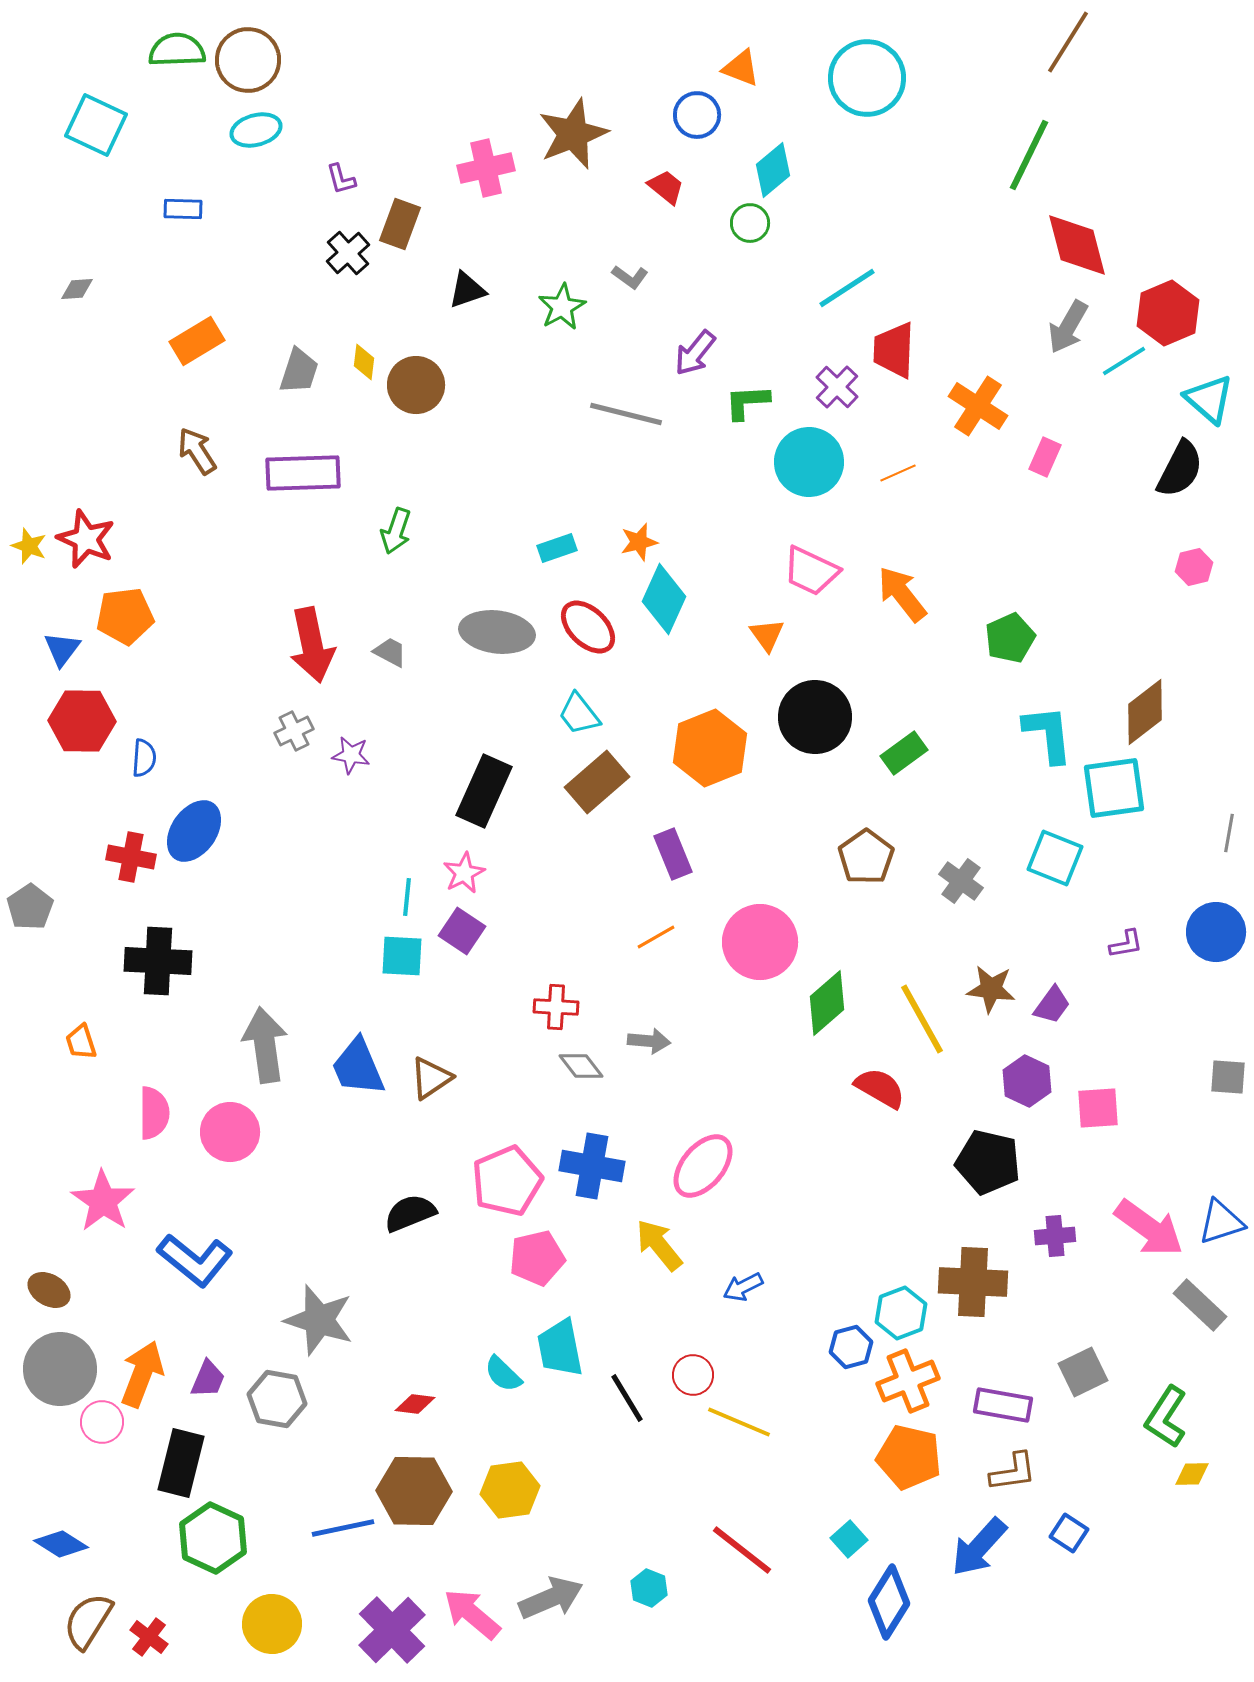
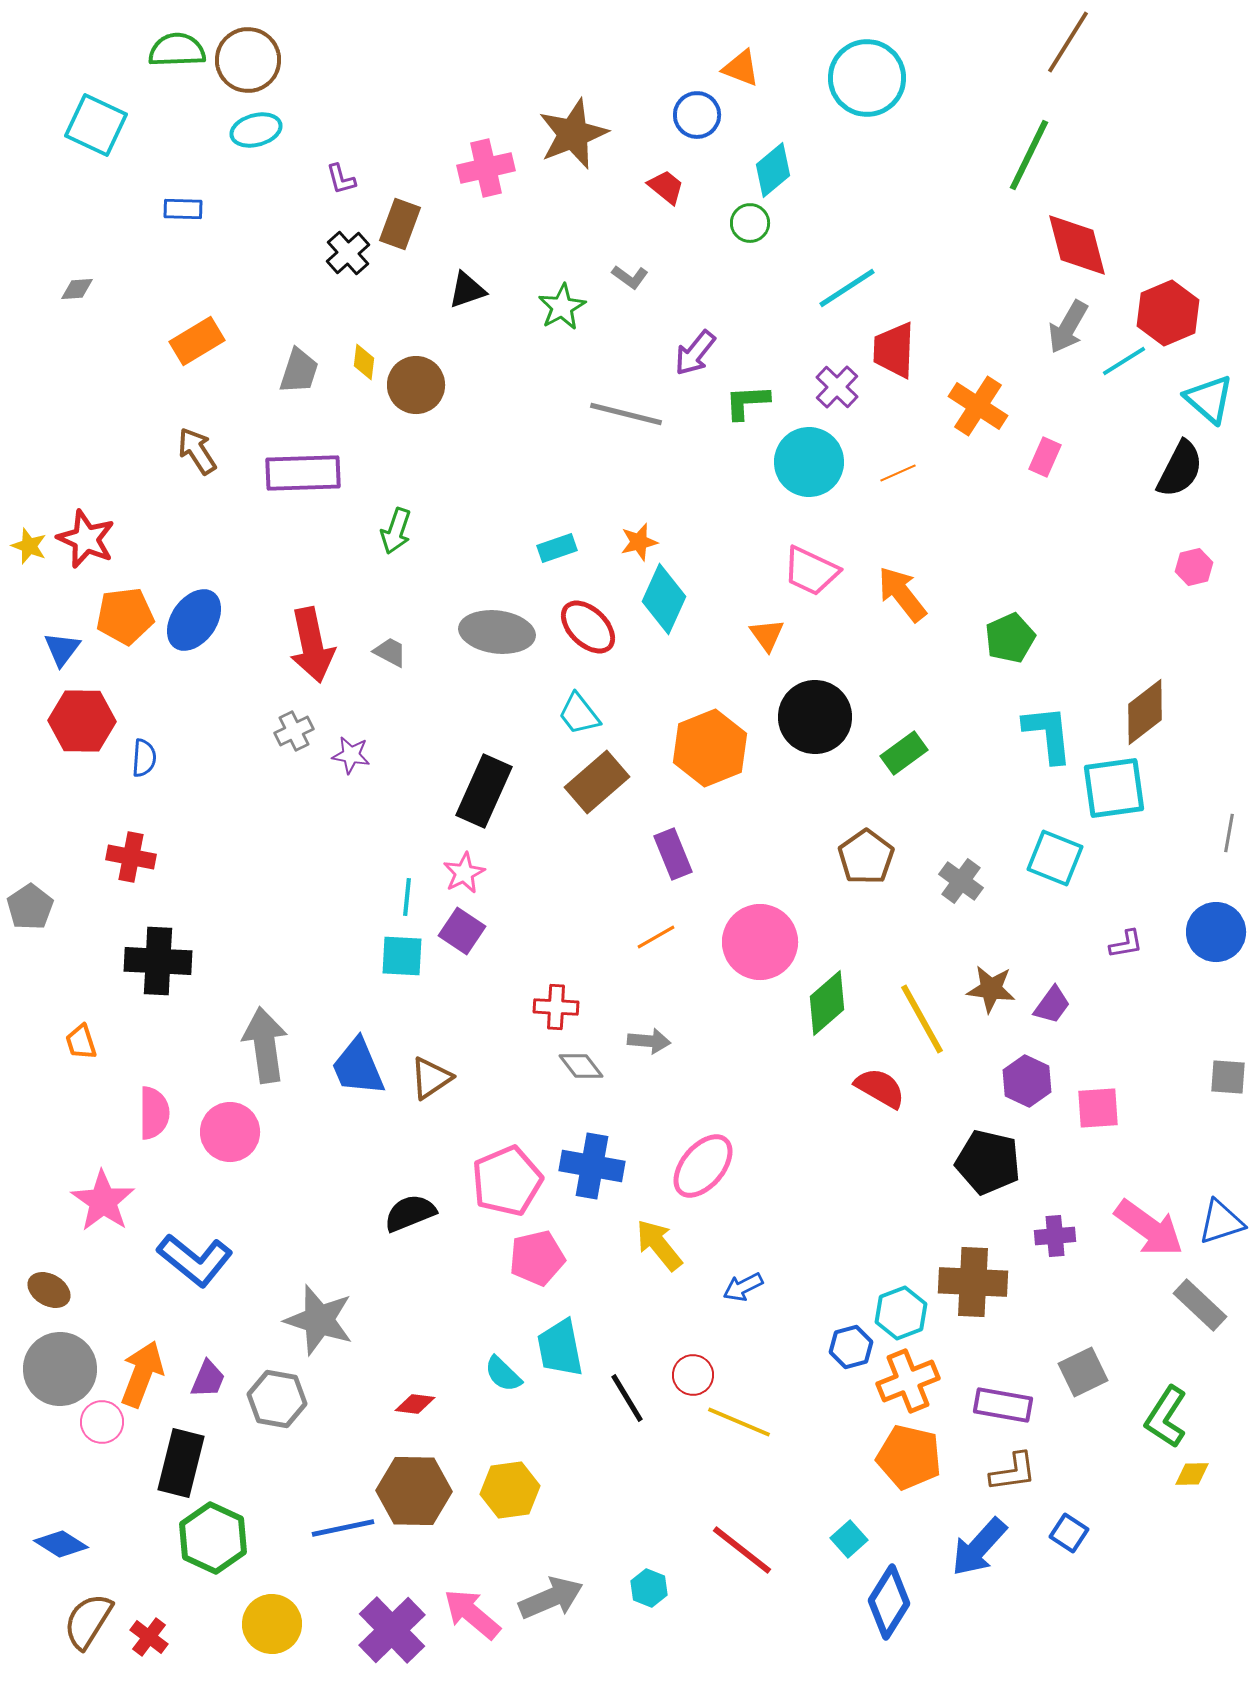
blue ellipse at (194, 831): moved 211 px up
